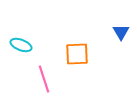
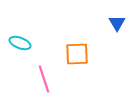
blue triangle: moved 4 px left, 9 px up
cyan ellipse: moved 1 px left, 2 px up
